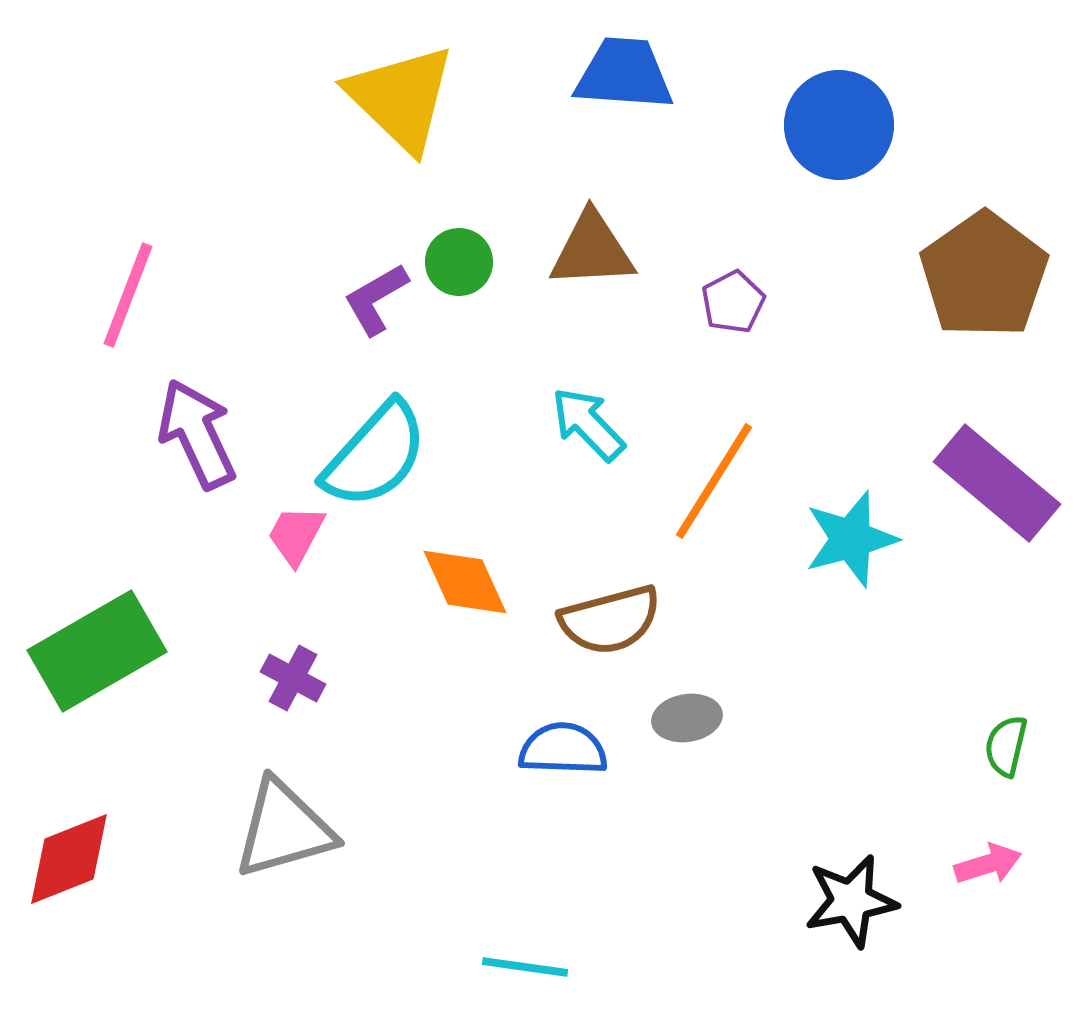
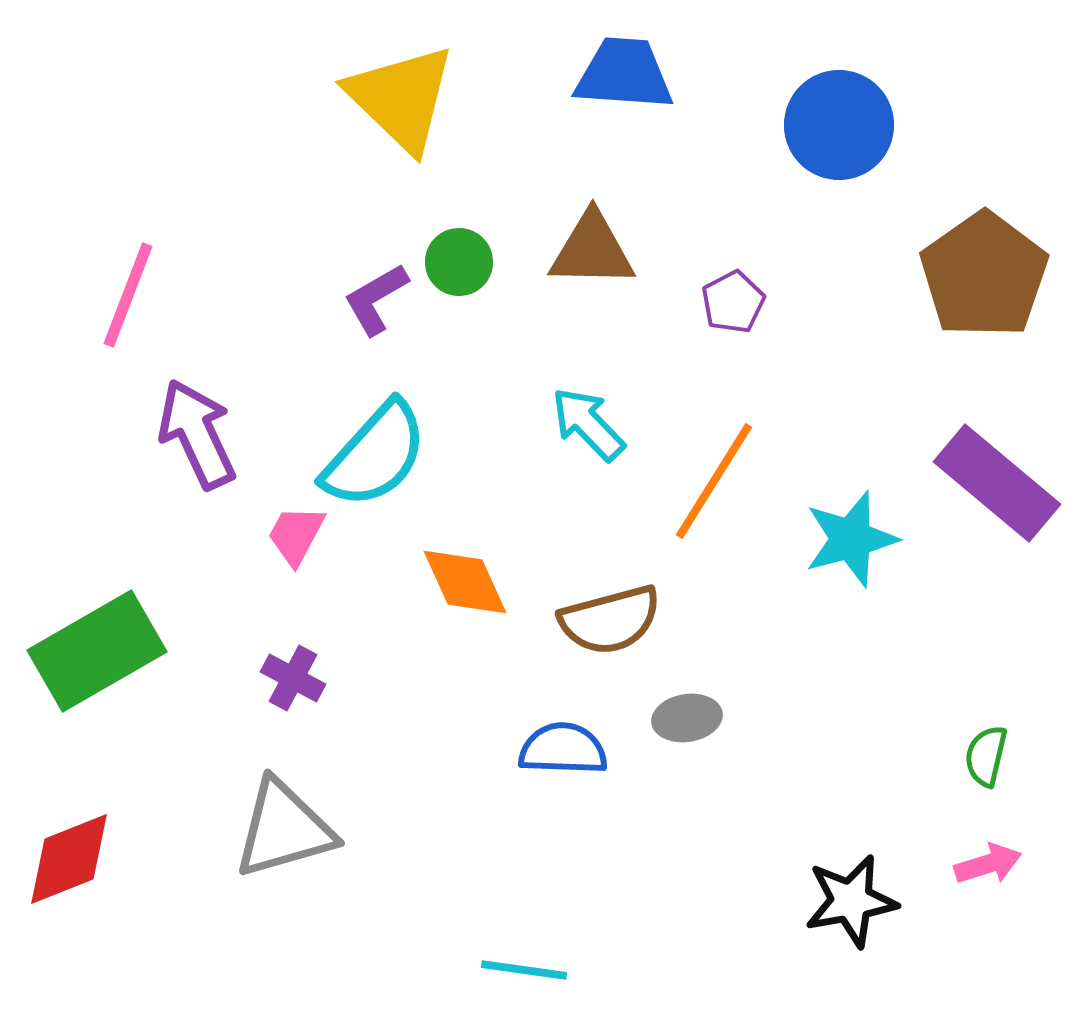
brown triangle: rotated 4 degrees clockwise
green semicircle: moved 20 px left, 10 px down
cyan line: moved 1 px left, 3 px down
